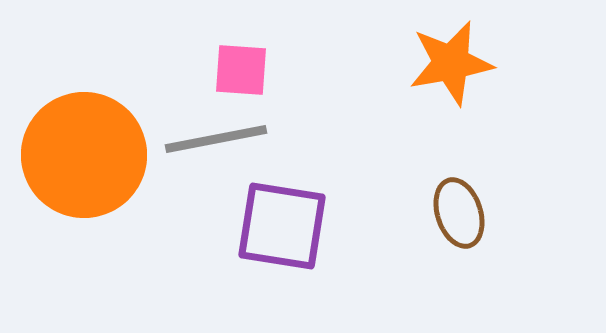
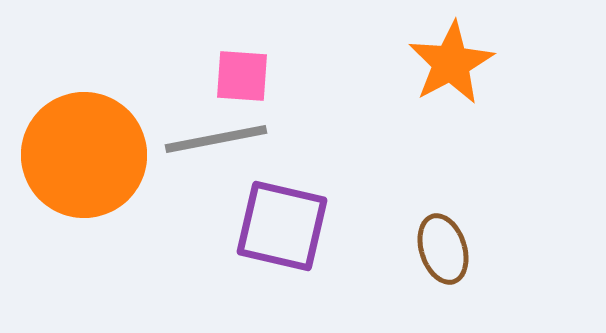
orange star: rotated 18 degrees counterclockwise
pink square: moved 1 px right, 6 px down
brown ellipse: moved 16 px left, 36 px down
purple square: rotated 4 degrees clockwise
